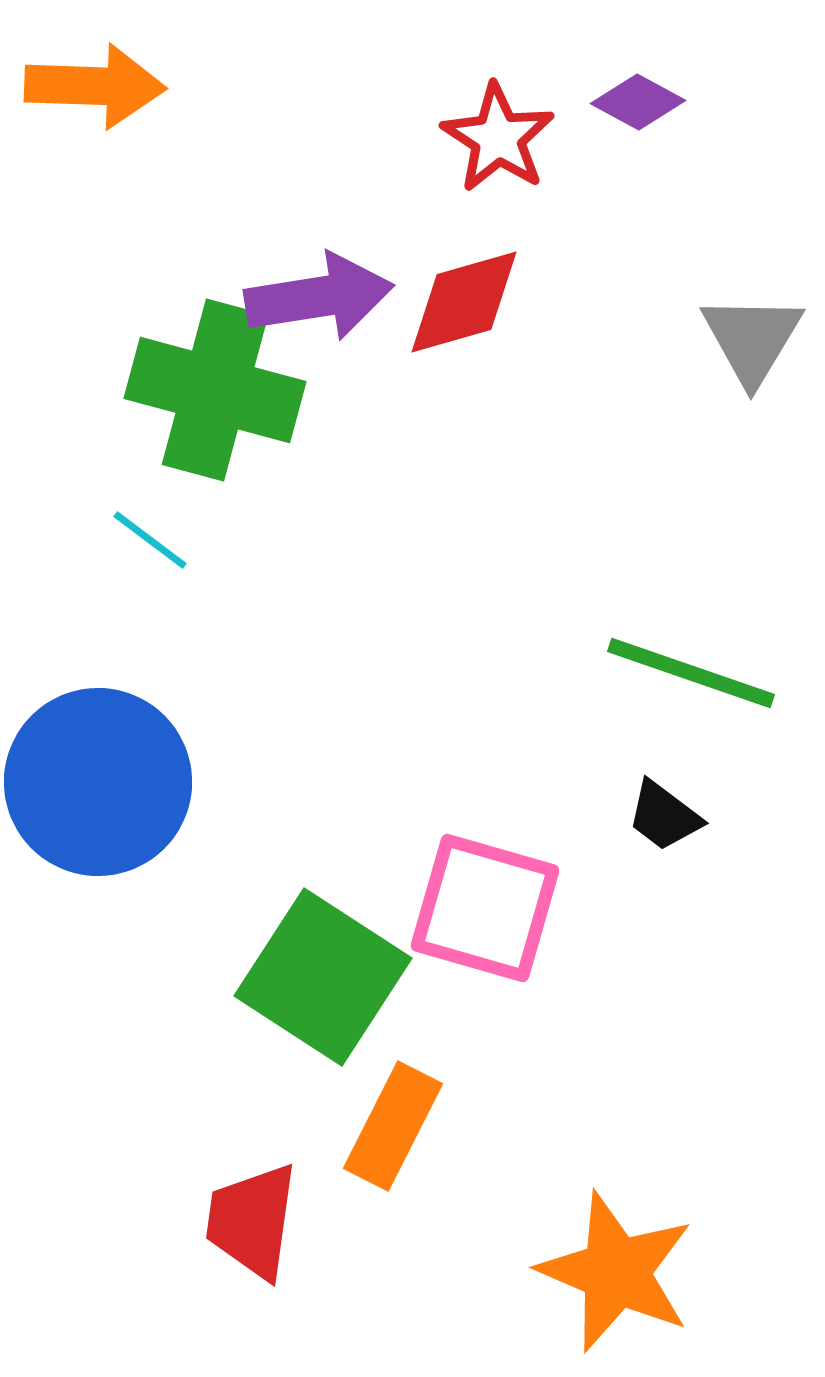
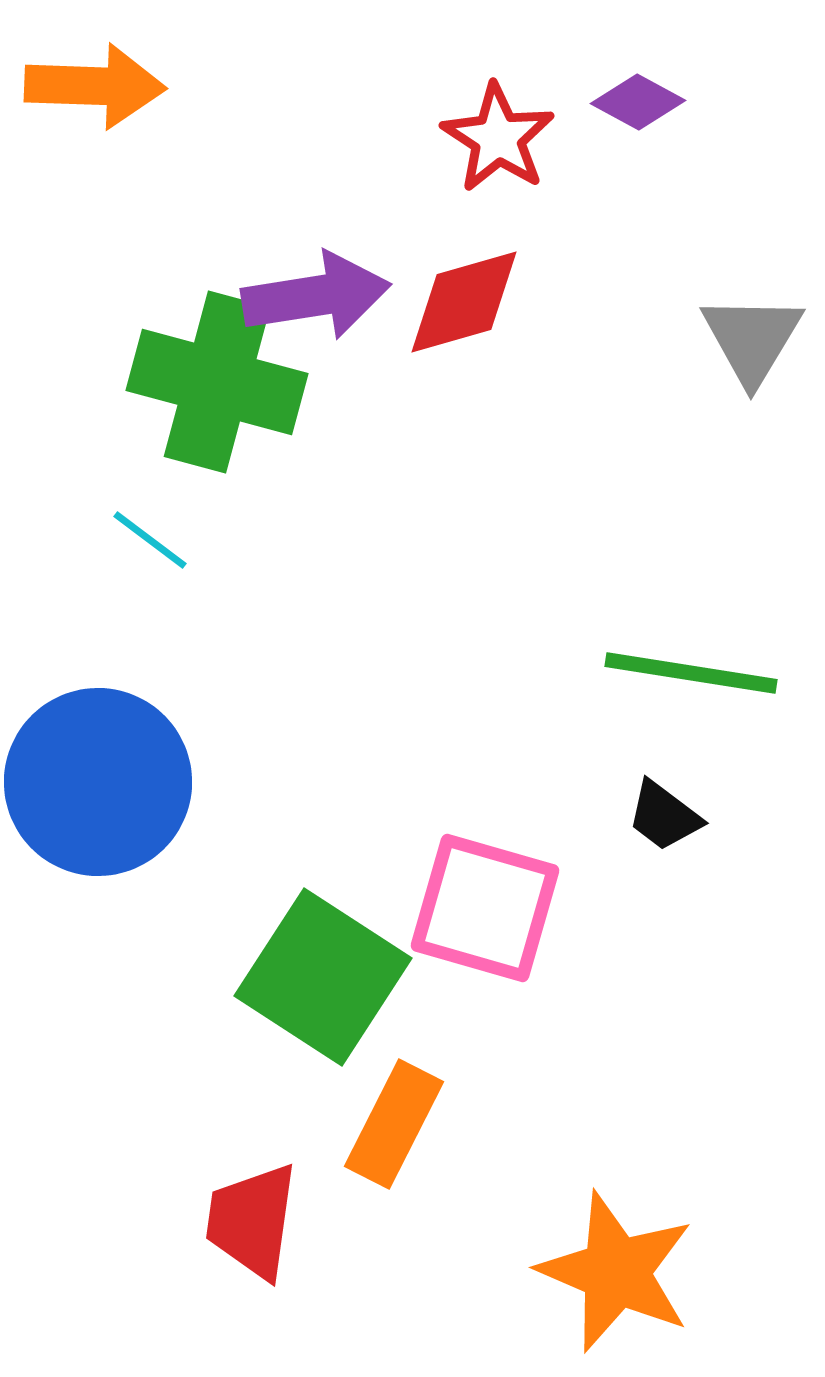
purple arrow: moved 3 px left, 1 px up
green cross: moved 2 px right, 8 px up
green line: rotated 10 degrees counterclockwise
orange rectangle: moved 1 px right, 2 px up
